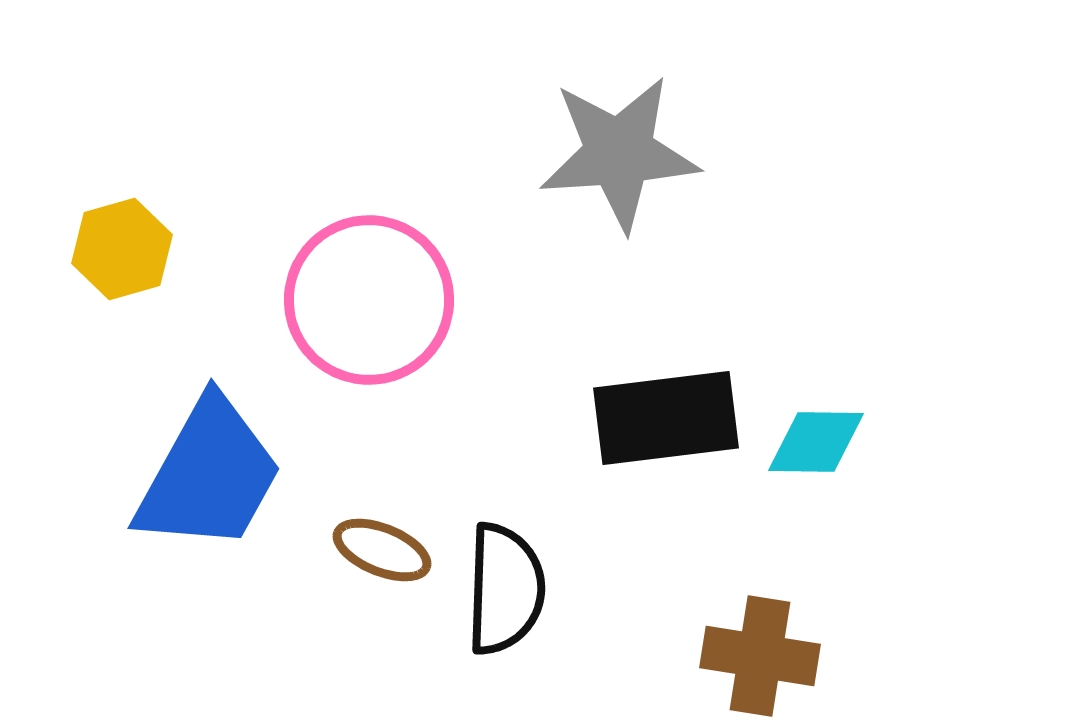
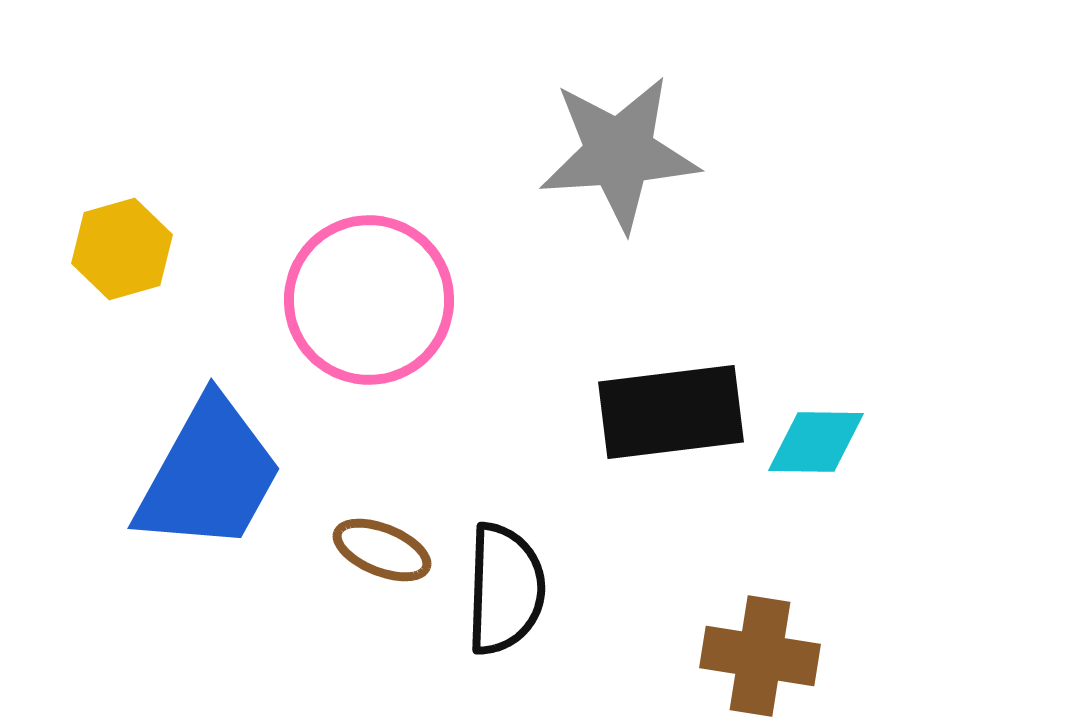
black rectangle: moved 5 px right, 6 px up
